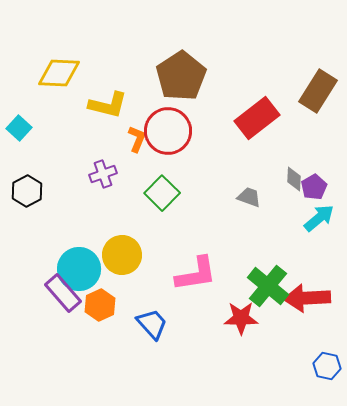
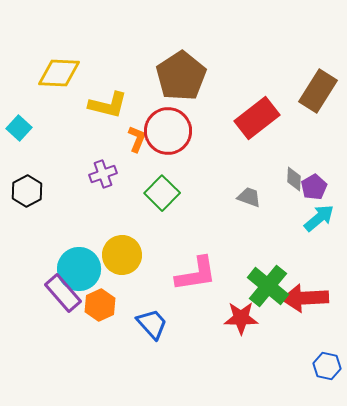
red arrow: moved 2 px left
